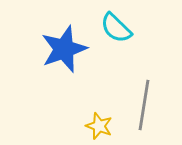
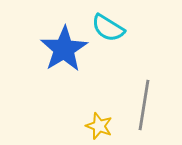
cyan semicircle: moved 8 px left; rotated 12 degrees counterclockwise
blue star: rotated 12 degrees counterclockwise
